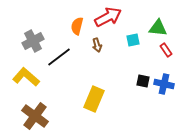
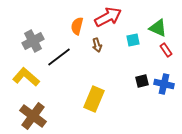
green triangle: rotated 18 degrees clockwise
black square: moved 1 px left; rotated 24 degrees counterclockwise
brown cross: moved 2 px left
